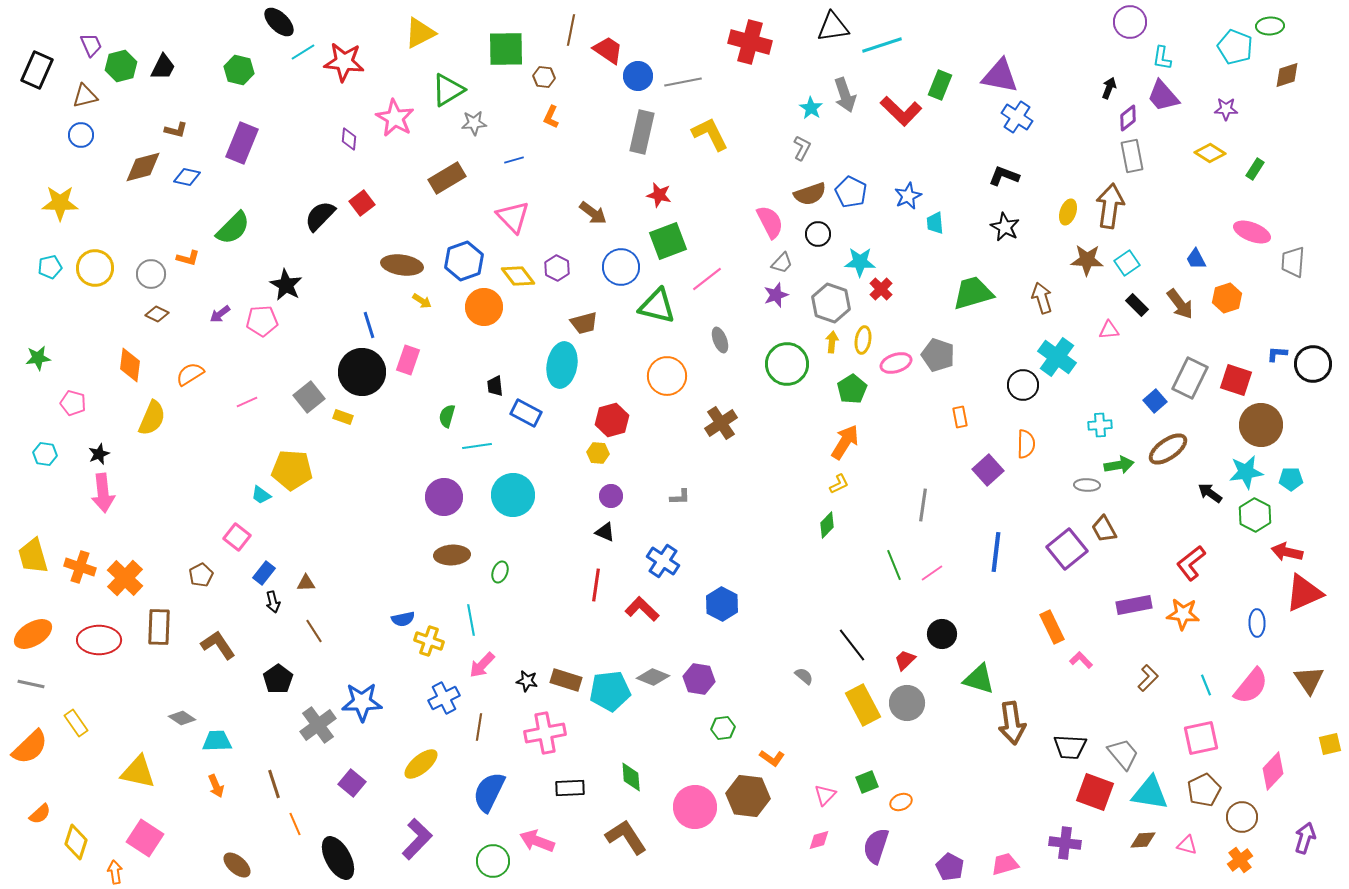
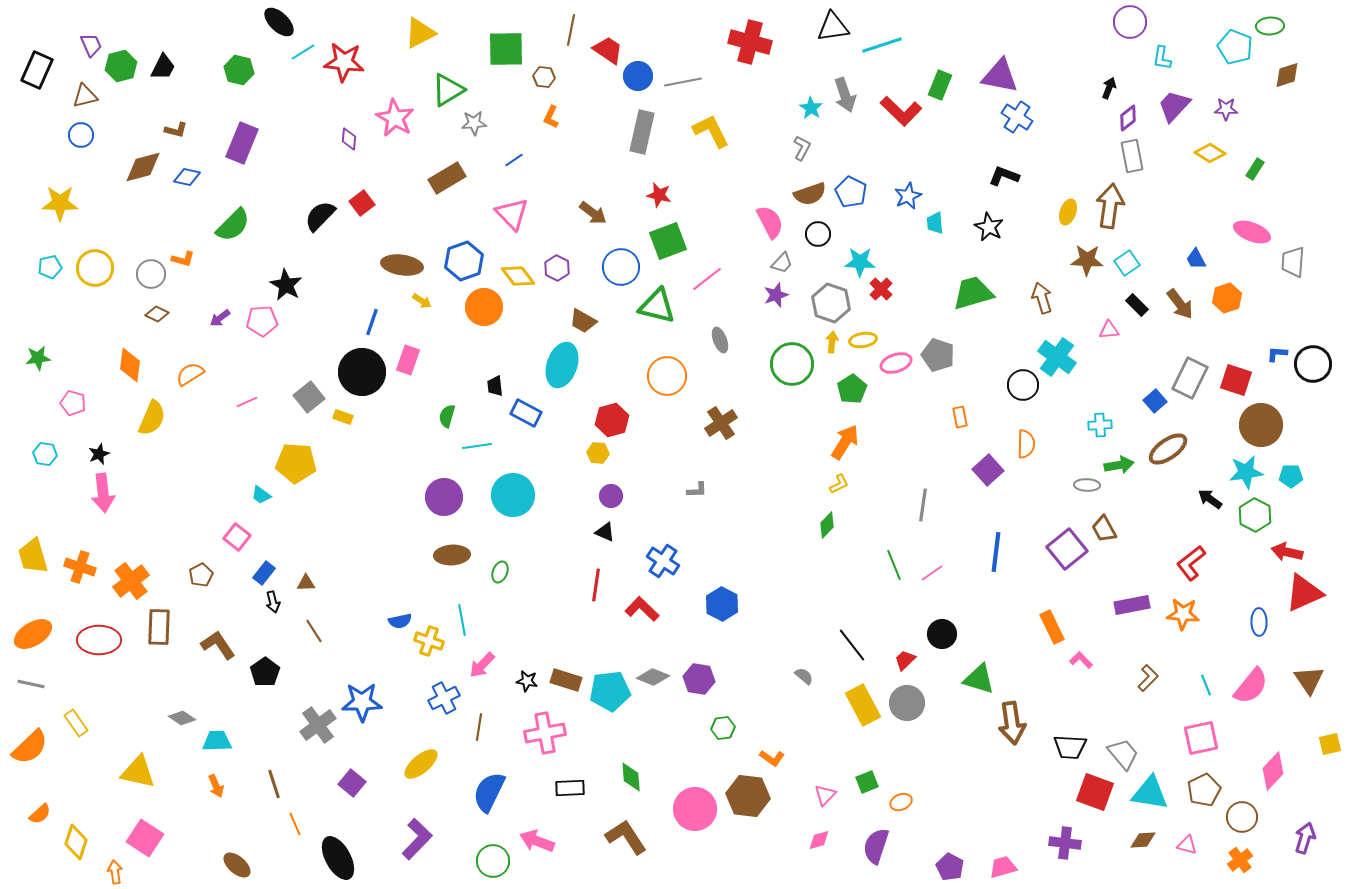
purple trapezoid at (1163, 96): moved 11 px right, 10 px down; rotated 84 degrees clockwise
yellow L-shape at (710, 134): moved 1 px right, 3 px up
blue line at (514, 160): rotated 18 degrees counterclockwise
pink triangle at (513, 217): moved 1 px left, 3 px up
black star at (1005, 227): moved 16 px left
green semicircle at (233, 228): moved 3 px up
orange L-shape at (188, 258): moved 5 px left, 1 px down
purple arrow at (220, 314): moved 4 px down
brown trapezoid at (584, 323): moved 1 px left, 2 px up; rotated 44 degrees clockwise
blue line at (369, 325): moved 3 px right, 3 px up; rotated 36 degrees clockwise
yellow ellipse at (863, 340): rotated 72 degrees clockwise
green circle at (787, 364): moved 5 px right
cyan ellipse at (562, 365): rotated 9 degrees clockwise
yellow pentagon at (292, 470): moved 4 px right, 7 px up
cyan pentagon at (1291, 479): moved 3 px up
black arrow at (1210, 493): moved 6 px down
gray L-shape at (680, 497): moved 17 px right, 7 px up
orange cross at (125, 578): moved 6 px right, 3 px down; rotated 9 degrees clockwise
purple rectangle at (1134, 605): moved 2 px left
blue semicircle at (403, 619): moved 3 px left, 2 px down
cyan line at (471, 620): moved 9 px left
blue ellipse at (1257, 623): moved 2 px right, 1 px up
black pentagon at (278, 679): moved 13 px left, 7 px up
pink circle at (695, 807): moved 2 px down
pink trapezoid at (1005, 864): moved 2 px left, 3 px down
